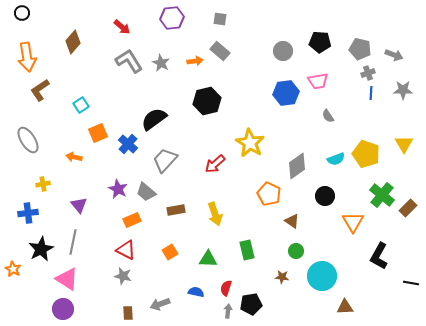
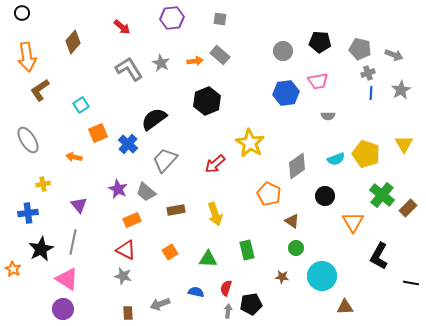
gray rectangle at (220, 51): moved 4 px down
gray L-shape at (129, 61): moved 8 px down
gray star at (403, 90): moved 2 px left; rotated 30 degrees counterclockwise
black hexagon at (207, 101): rotated 8 degrees counterclockwise
gray semicircle at (328, 116): rotated 56 degrees counterclockwise
green circle at (296, 251): moved 3 px up
